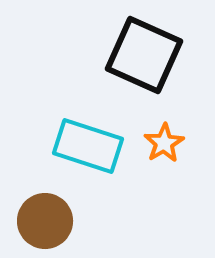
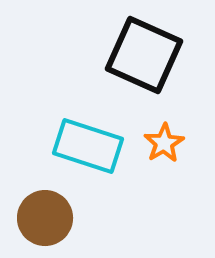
brown circle: moved 3 px up
